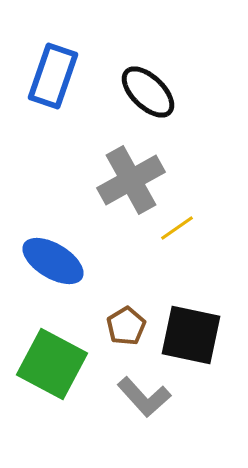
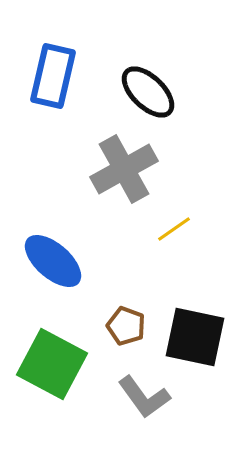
blue rectangle: rotated 6 degrees counterclockwise
gray cross: moved 7 px left, 11 px up
yellow line: moved 3 px left, 1 px down
blue ellipse: rotated 10 degrees clockwise
brown pentagon: rotated 21 degrees counterclockwise
black square: moved 4 px right, 2 px down
gray L-shape: rotated 6 degrees clockwise
